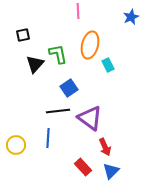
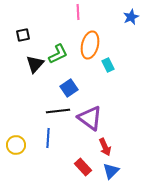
pink line: moved 1 px down
green L-shape: rotated 75 degrees clockwise
